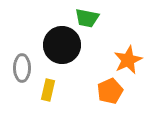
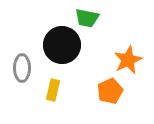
yellow rectangle: moved 5 px right
